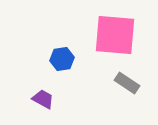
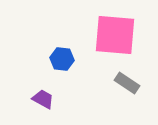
blue hexagon: rotated 15 degrees clockwise
